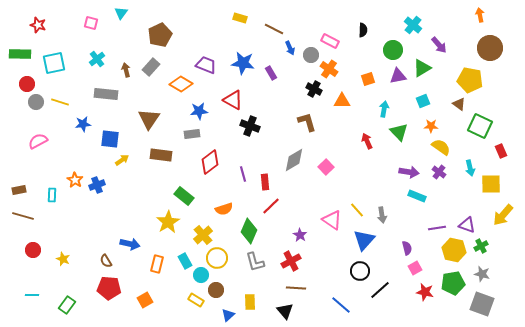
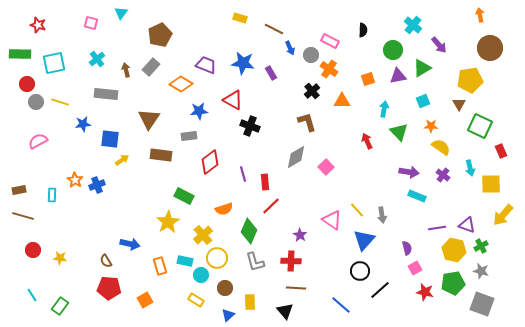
yellow pentagon at (470, 80): rotated 20 degrees counterclockwise
black cross at (314, 89): moved 2 px left, 2 px down; rotated 21 degrees clockwise
brown triangle at (459, 104): rotated 24 degrees clockwise
gray rectangle at (192, 134): moved 3 px left, 2 px down
gray diamond at (294, 160): moved 2 px right, 3 px up
purple cross at (439, 172): moved 4 px right, 3 px down
green rectangle at (184, 196): rotated 12 degrees counterclockwise
yellow star at (63, 259): moved 3 px left, 1 px up; rotated 16 degrees counterclockwise
cyan rectangle at (185, 261): rotated 49 degrees counterclockwise
red cross at (291, 261): rotated 30 degrees clockwise
orange rectangle at (157, 264): moved 3 px right, 2 px down; rotated 30 degrees counterclockwise
gray star at (482, 274): moved 1 px left, 3 px up
brown circle at (216, 290): moved 9 px right, 2 px up
cyan line at (32, 295): rotated 56 degrees clockwise
green rectangle at (67, 305): moved 7 px left, 1 px down
